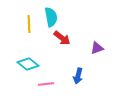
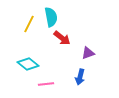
yellow line: rotated 30 degrees clockwise
purple triangle: moved 9 px left, 5 px down
blue arrow: moved 2 px right, 1 px down
